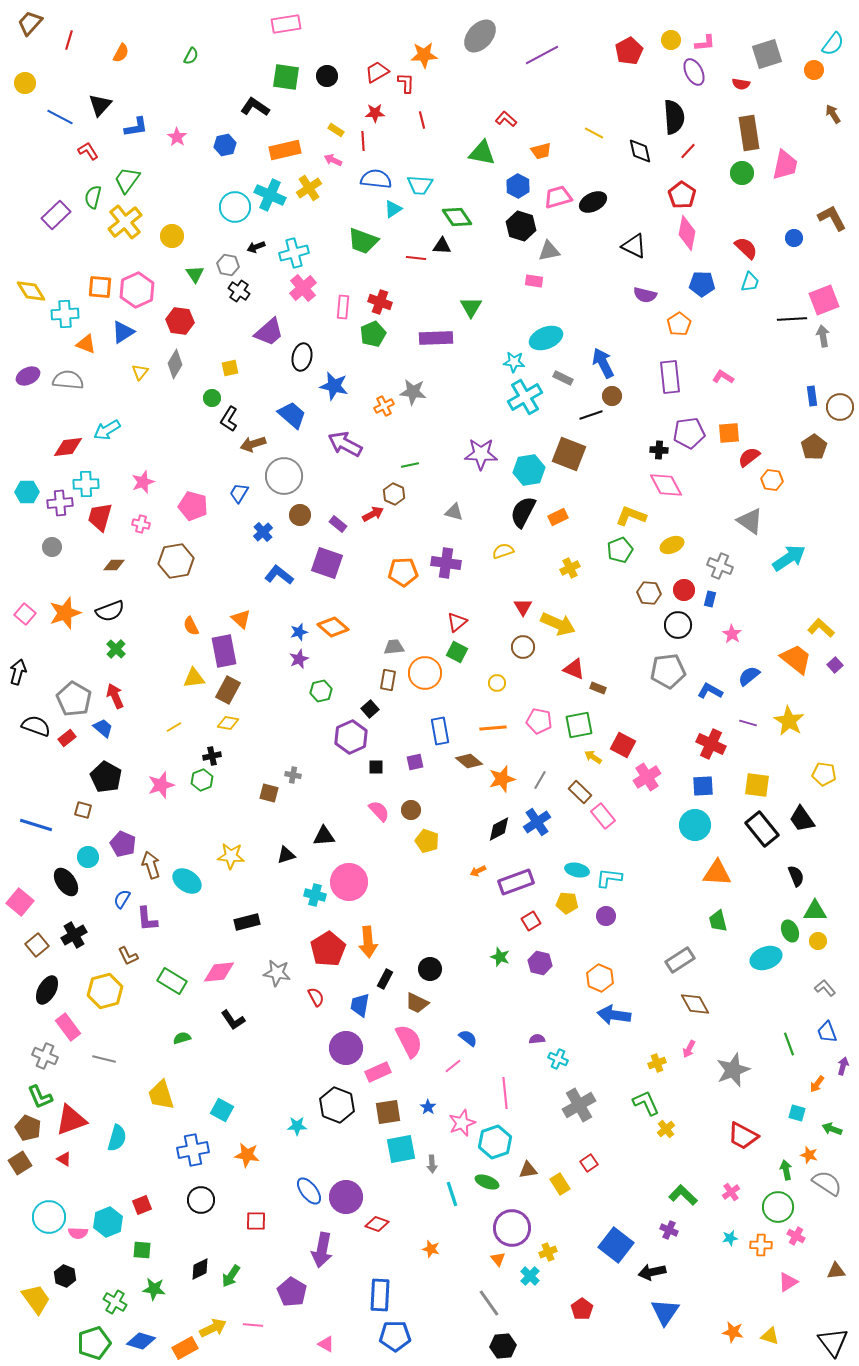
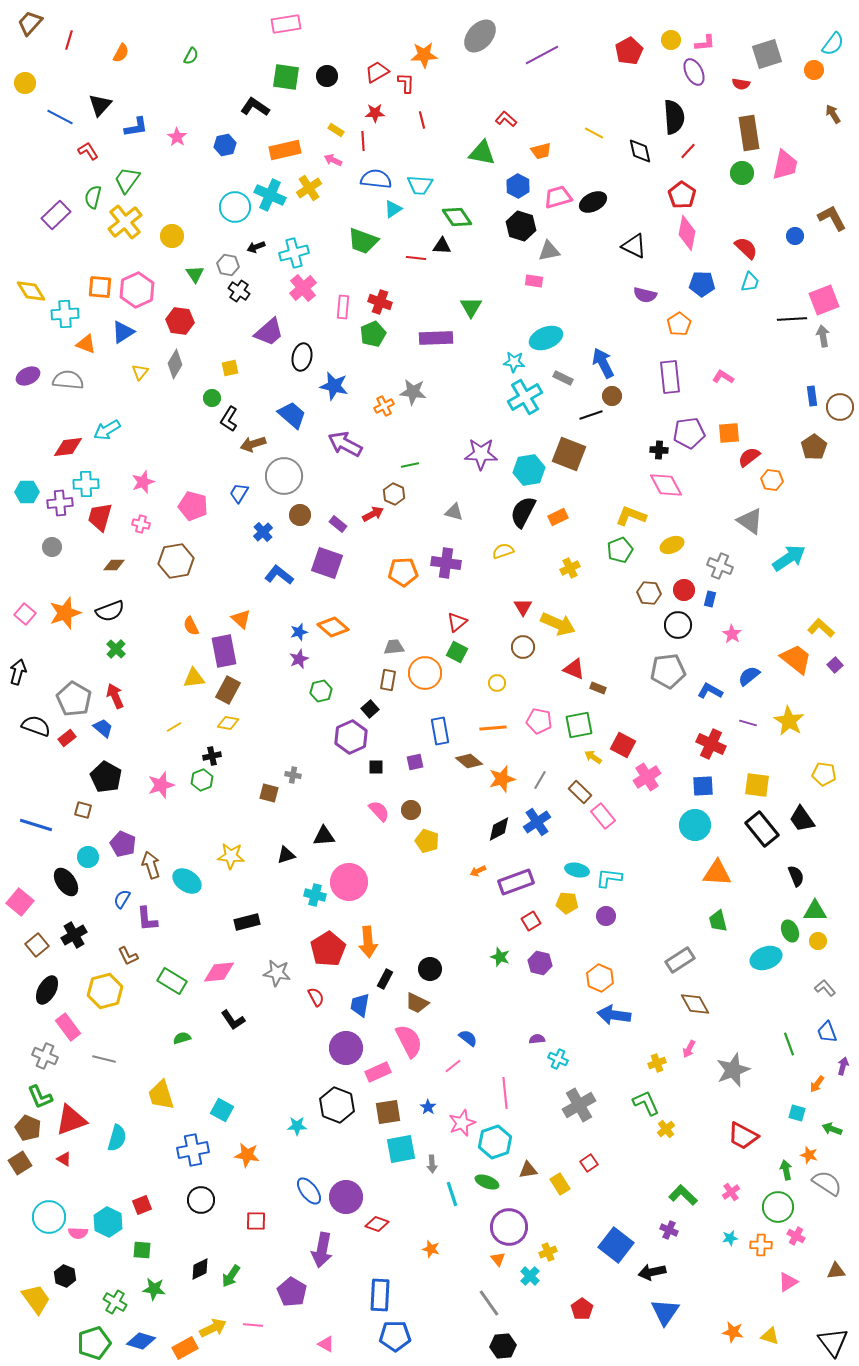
blue circle at (794, 238): moved 1 px right, 2 px up
cyan hexagon at (108, 1222): rotated 12 degrees counterclockwise
purple circle at (512, 1228): moved 3 px left, 1 px up
